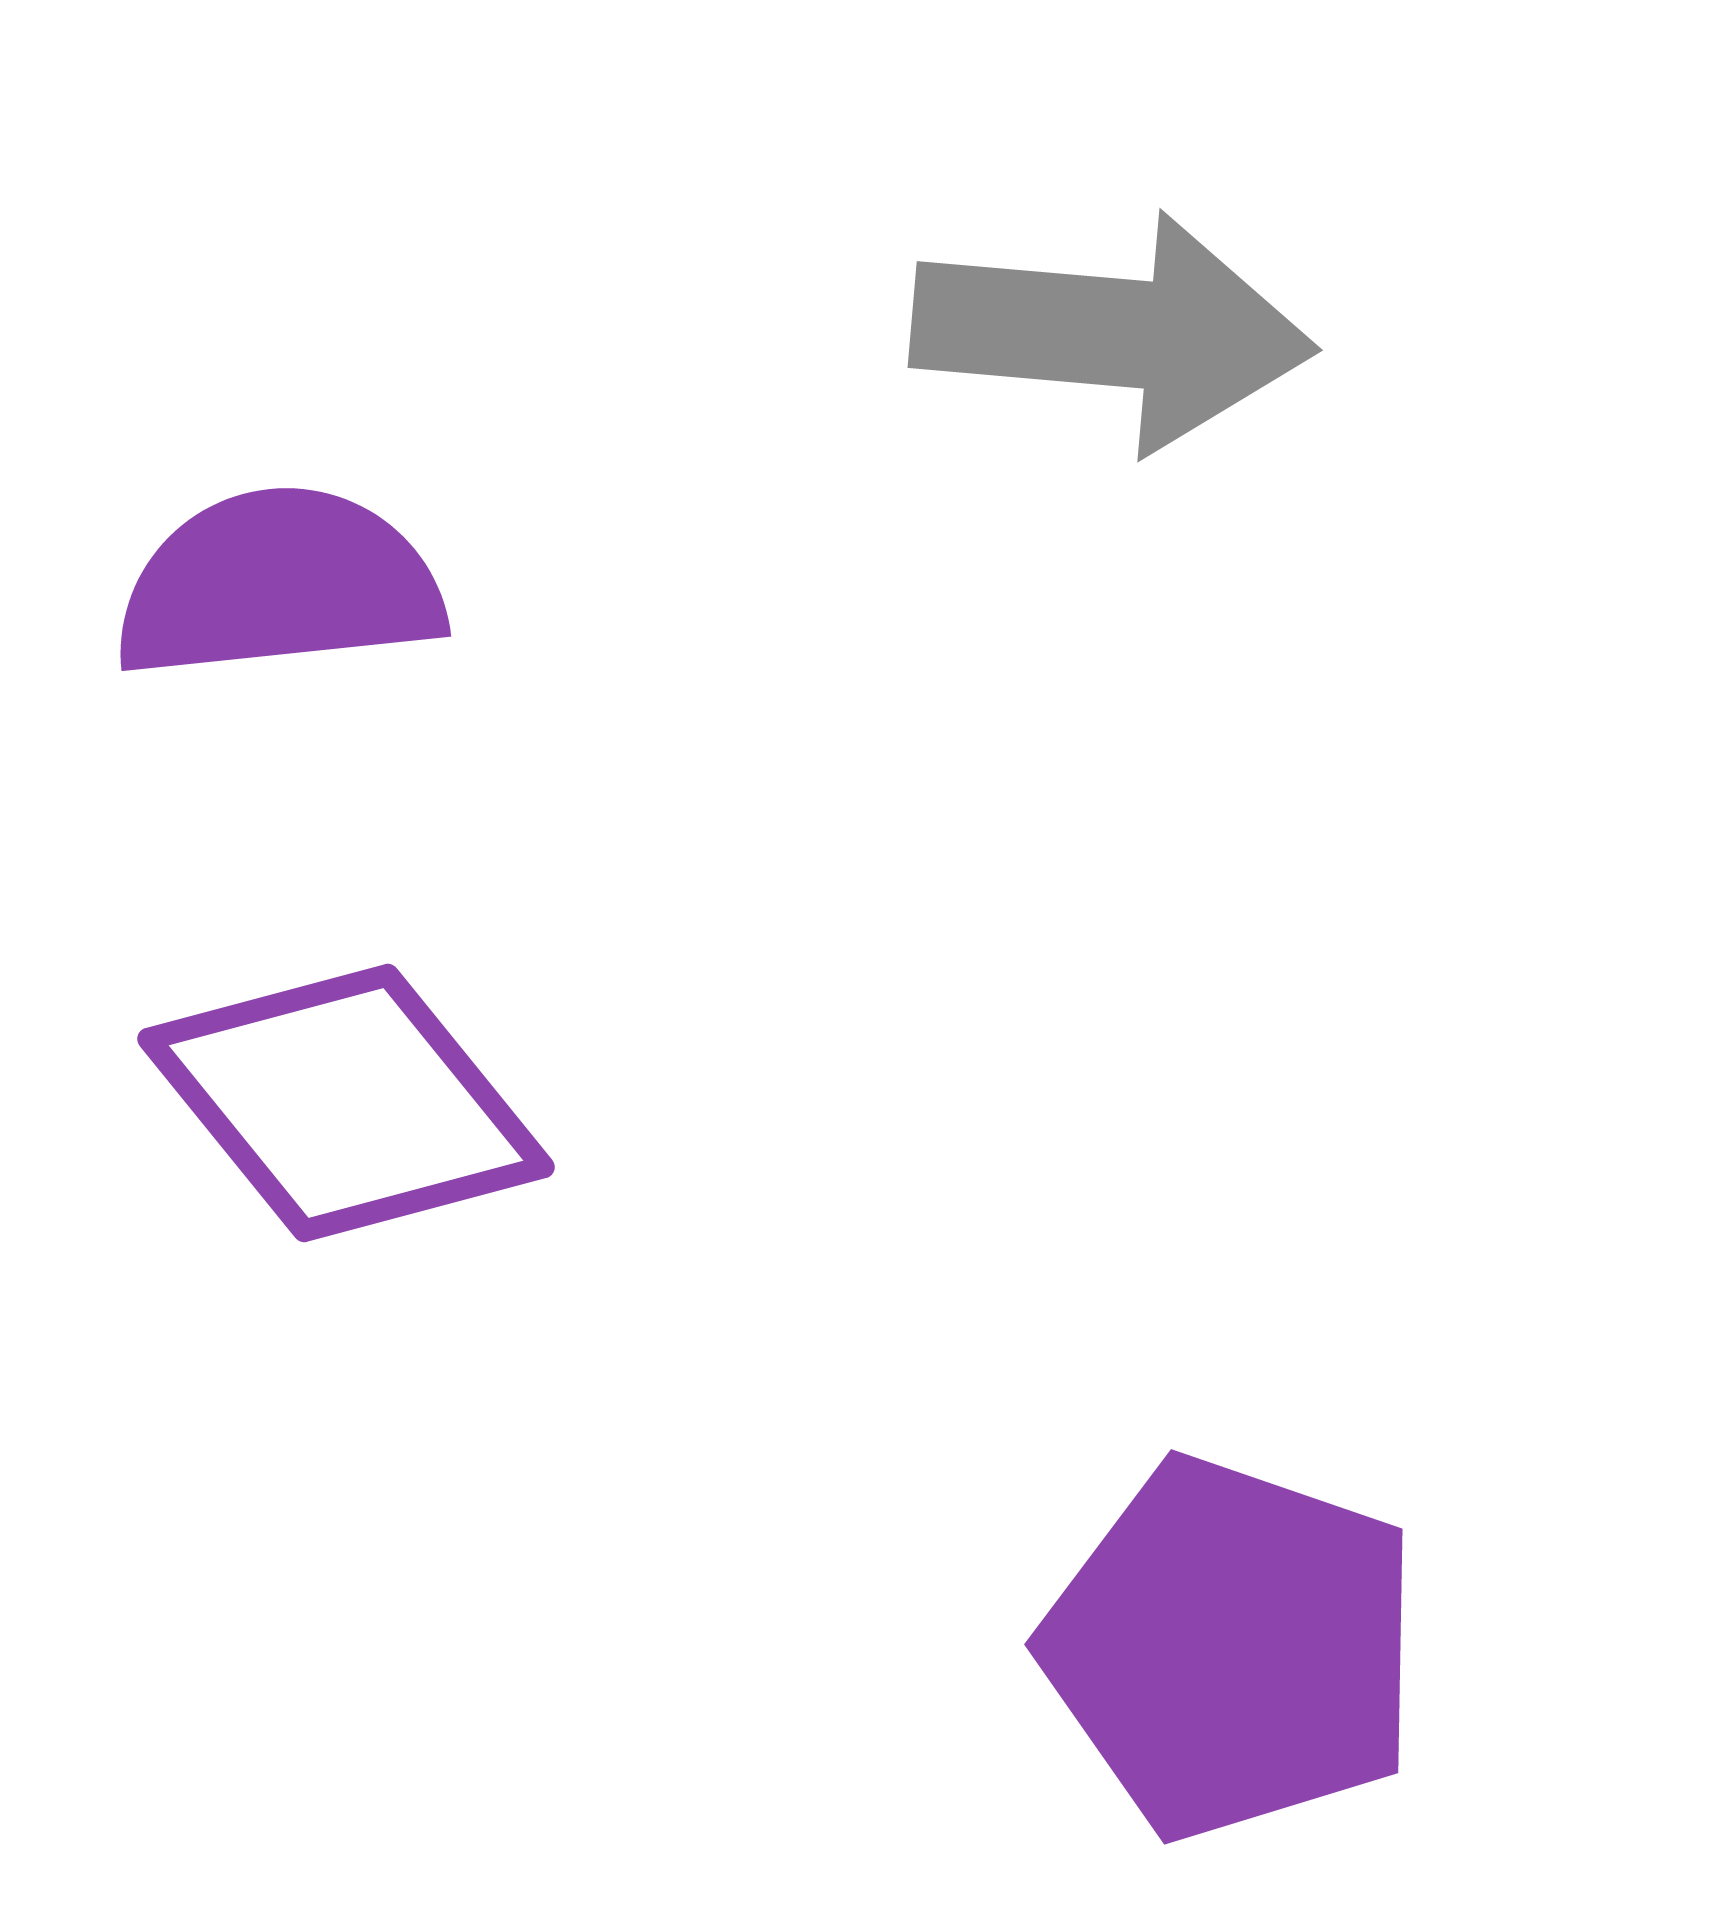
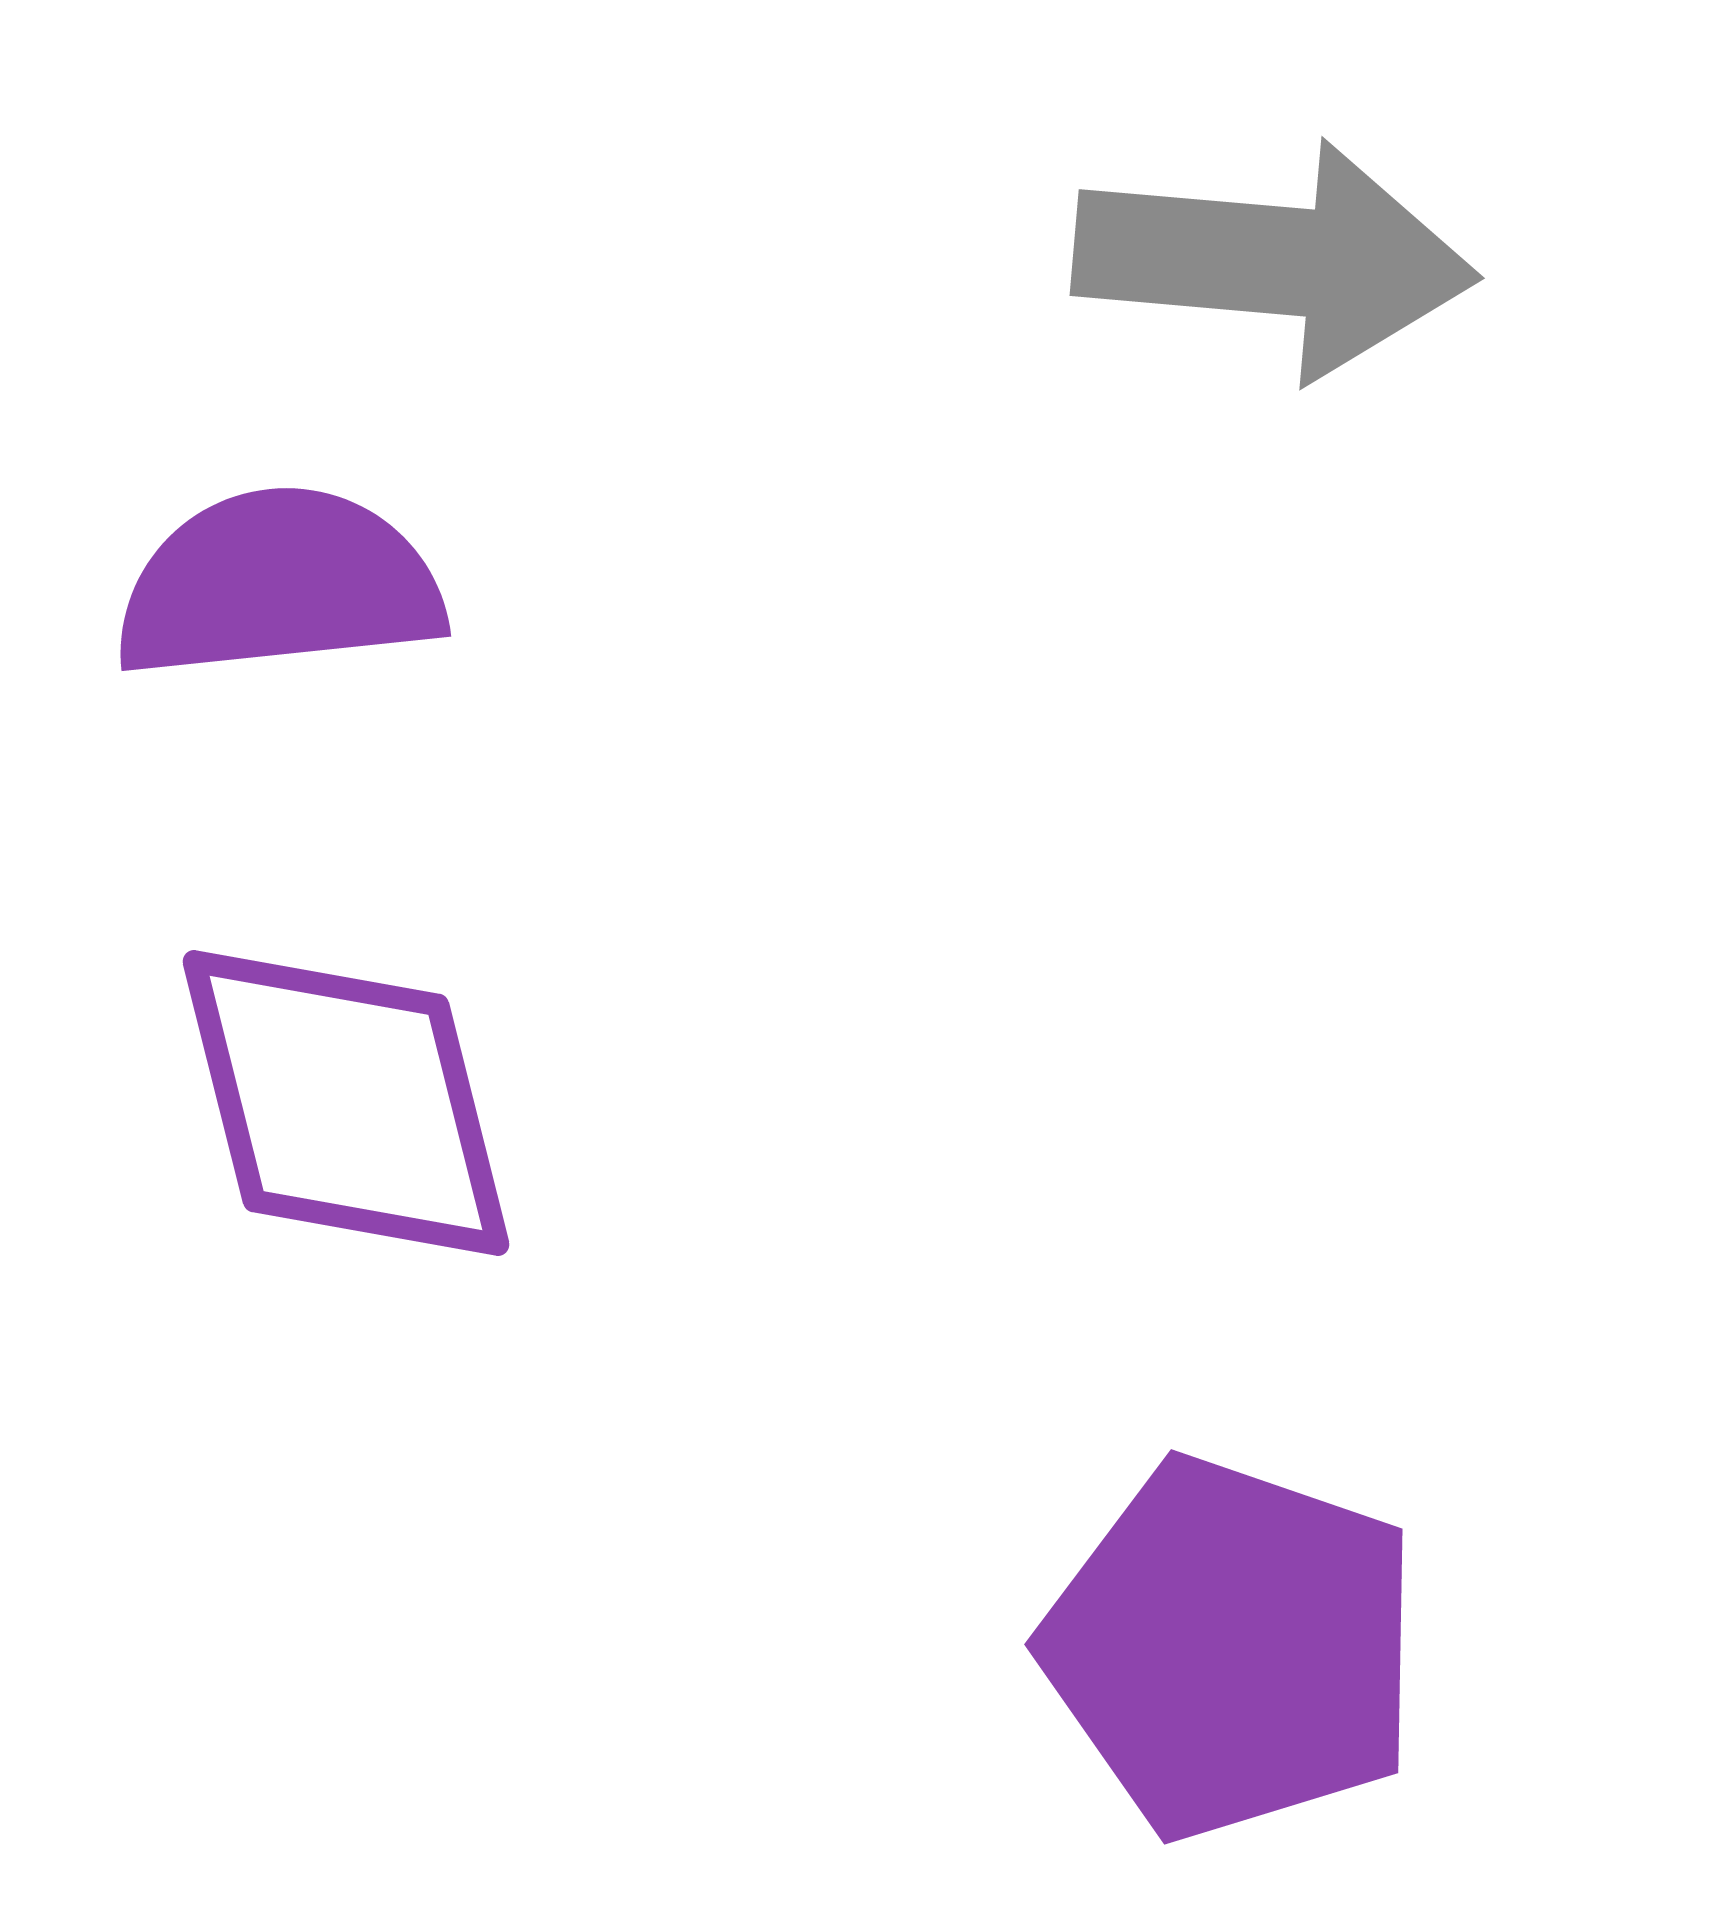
gray arrow: moved 162 px right, 72 px up
purple diamond: rotated 25 degrees clockwise
